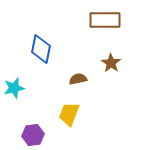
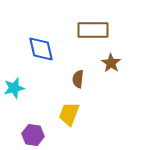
brown rectangle: moved 12 px left, 10 px down
blue diamond: rotated 24 degrees counterclockwise
brown semicircle: rotated 72 degrees counterclockwise
purple hexagon: rotated 15 degrees clockwise
